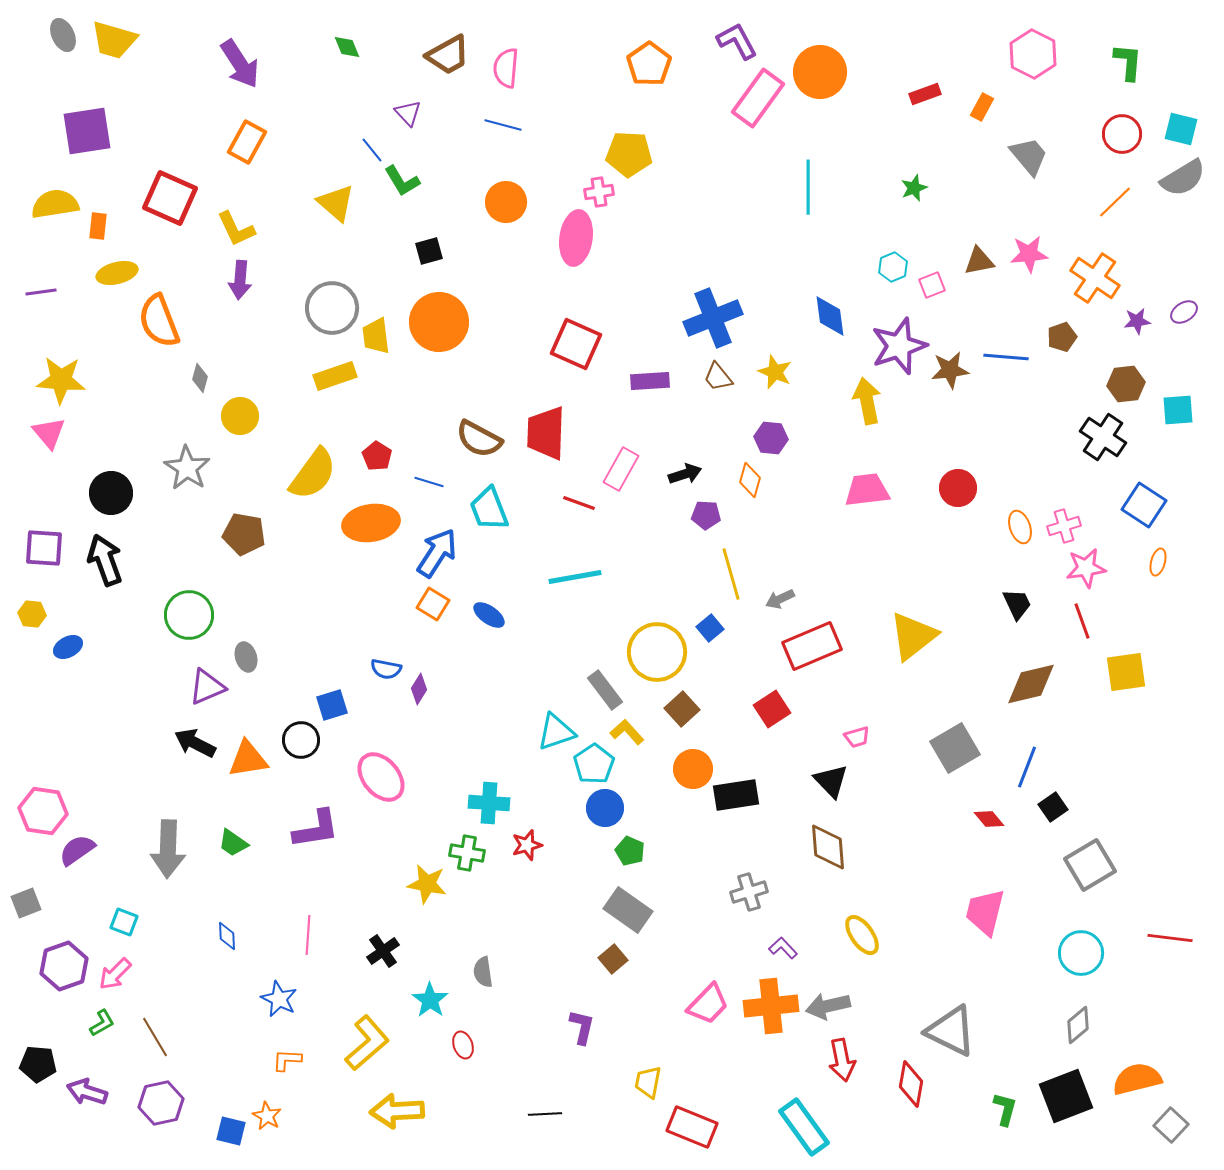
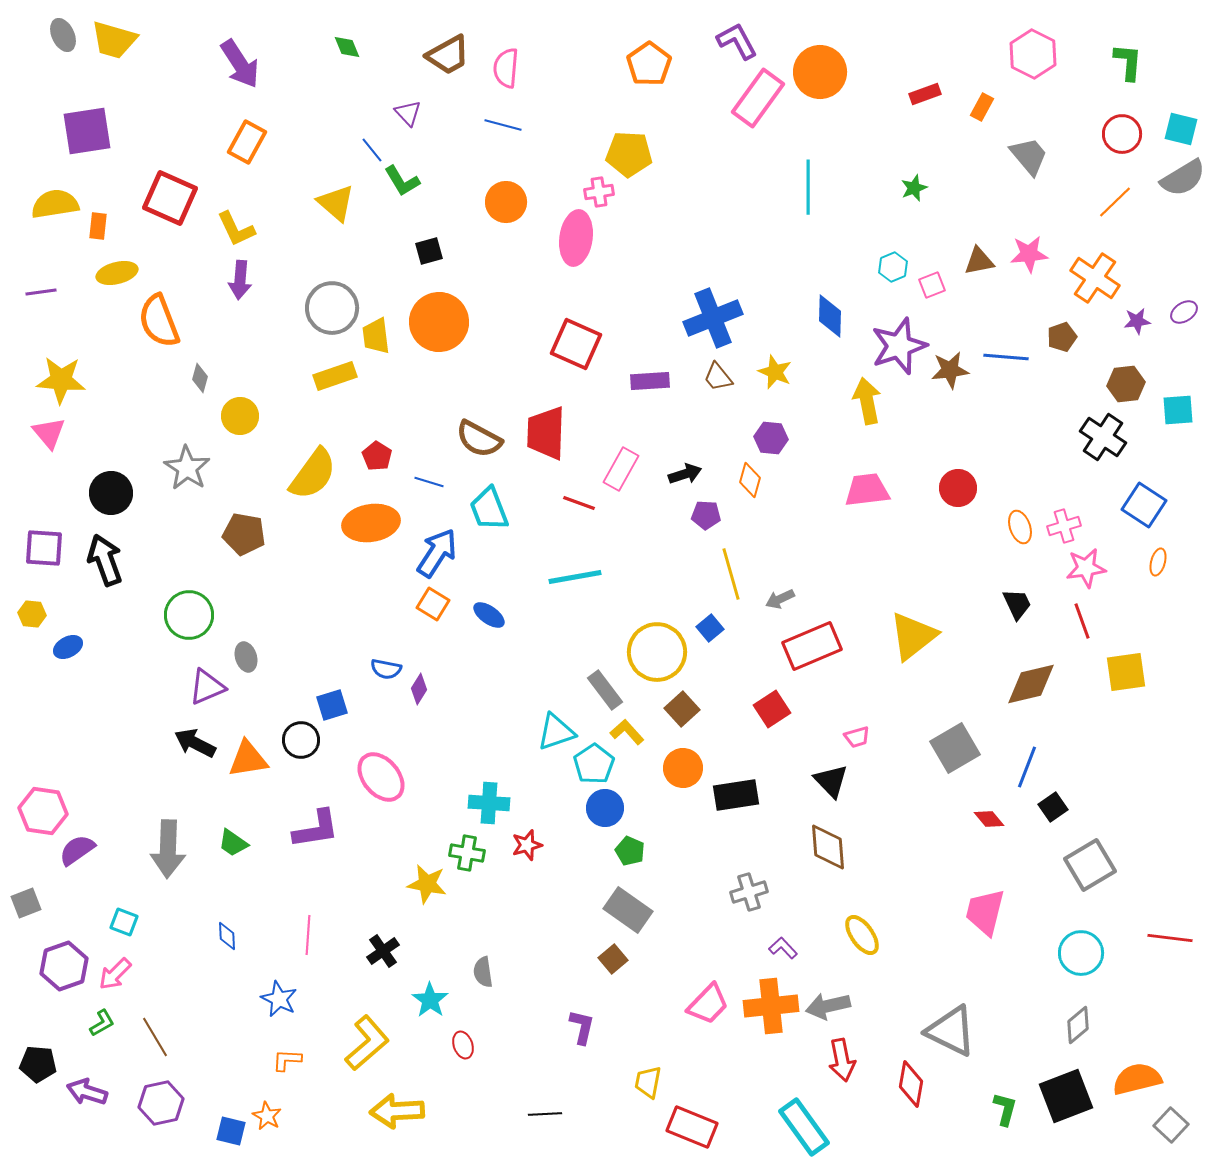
blue diamond at (830, 316): rotated 9 degrees clockwise
orange circle at (693, 769): moved 10 px left, 1 px up
